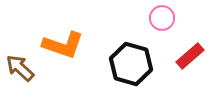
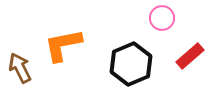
orange L-shape: rotated 150 degrees clockwise
black hexagon: rotated 21 degrees clockwise
brown arrow: rotated 20 degrees clockwise
